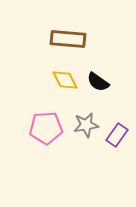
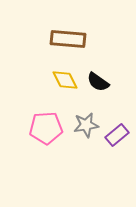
purple rectangle: rotated 15 degrees clockwise
